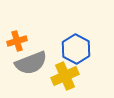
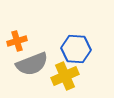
blue hexagon: rotated 24 degrees counterclockwise
gray semicircle: moved 1 px right, 1 px down
